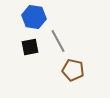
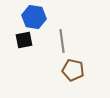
gray line: moved 4 px right; rotated 20 degrees clockwise
black square: moved 6 px left, 7 px up
